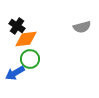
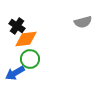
gray semicircle: moved 1 px right, 5 px up
